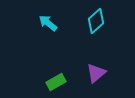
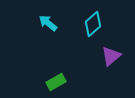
cyan diamond: moved 3 px left, 3 px down
purple triangle: moved 15 px right, 17 px up
